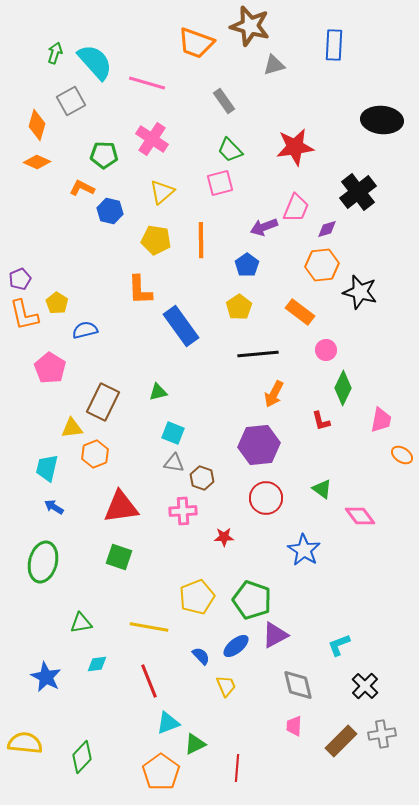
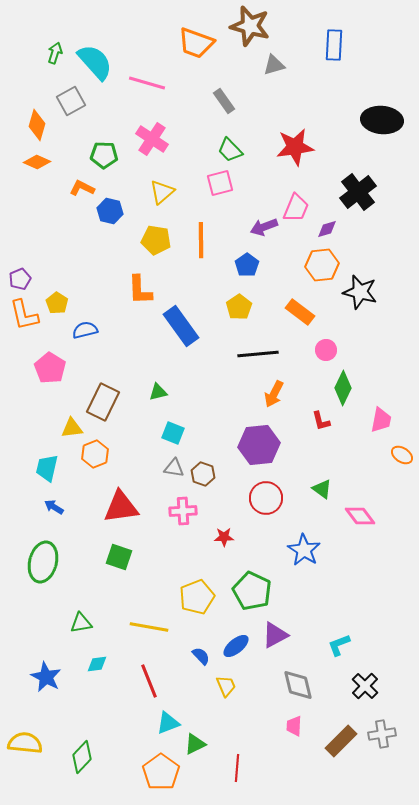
gray triangle at (174, 463): moved 5 px down
brown hexagon at (202, 478): moved 1 px right, 4 px up
green pentagon at (252, 600): moved 9 px up; rotated 6 degrees clockwise
